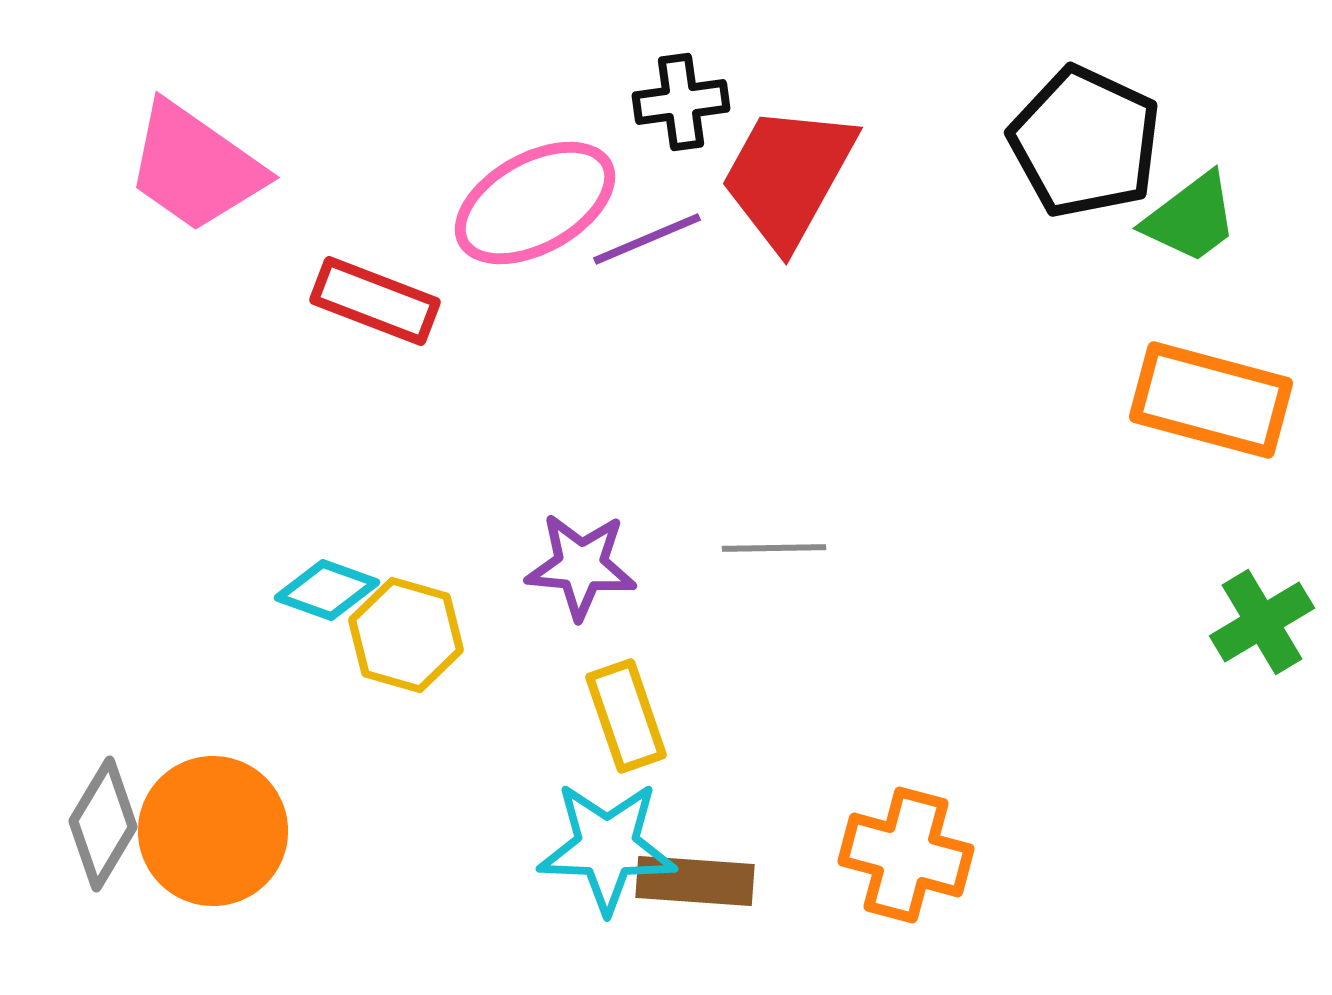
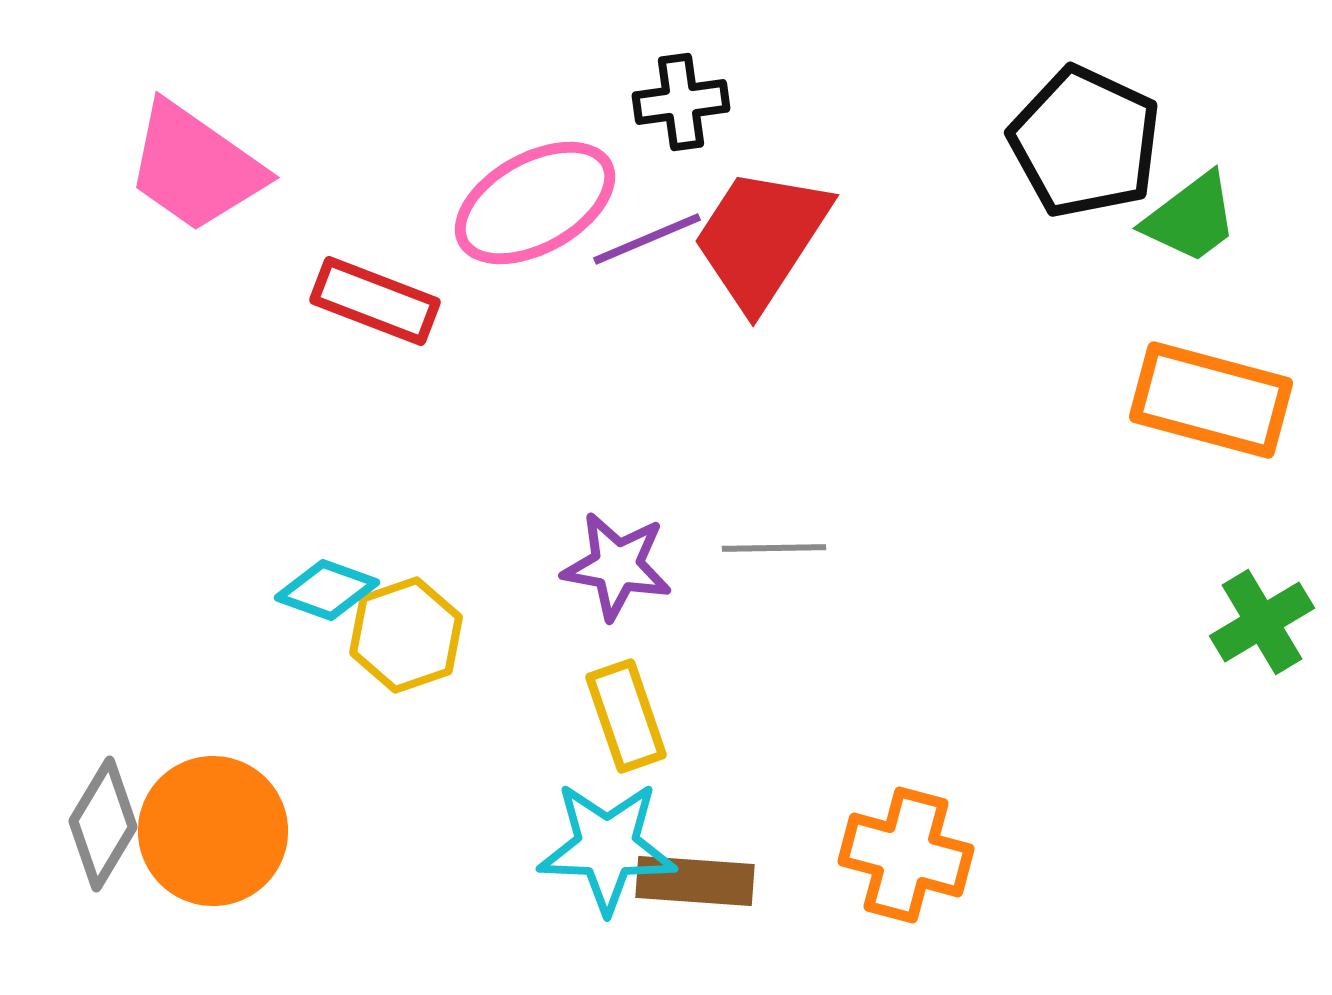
red trapezoid: moved 27 px left, 62 px down; rotated 4 degrees clockwise
purple star: moved 36 px right; rotated 5 degrees clockwise
yellow hexagon: rotated 25 degrees clockwise
